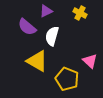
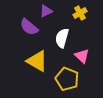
yellow cross: rotated 32 degrees clockwise
purple semicircle: moved 2 px right
white semicircle: moved 10 px right, 2 px down
pink triangle: moved 8 px left, 5 px up
